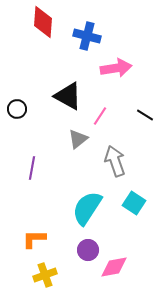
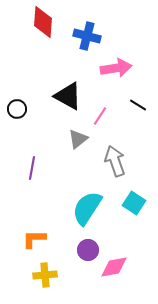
black line: moved 7 px left, 10 px up
yellow cross: rotated 15 degrees clockwise
